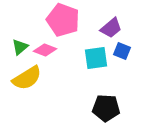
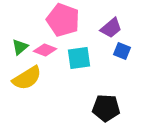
cyan square: moved 17 px left
